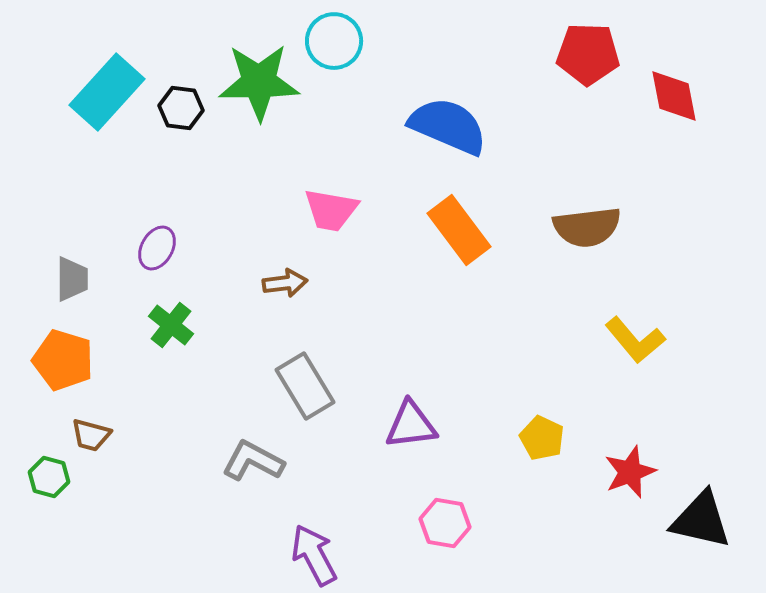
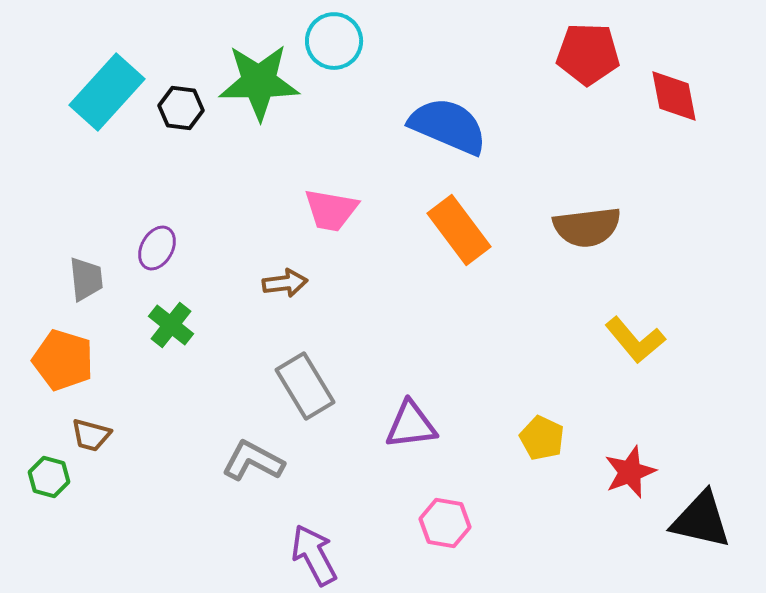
gray trapezoid: moved 14 px right; rotated 6 degrees counterclockwise
